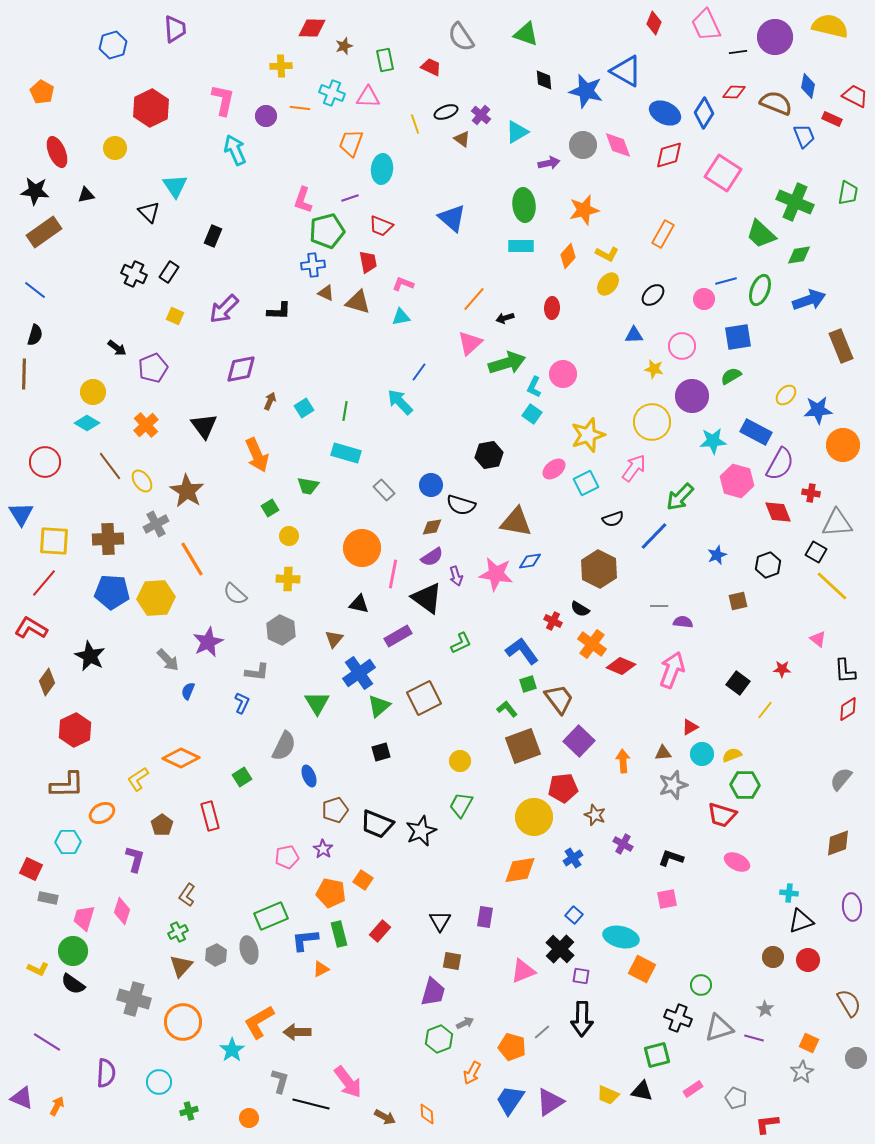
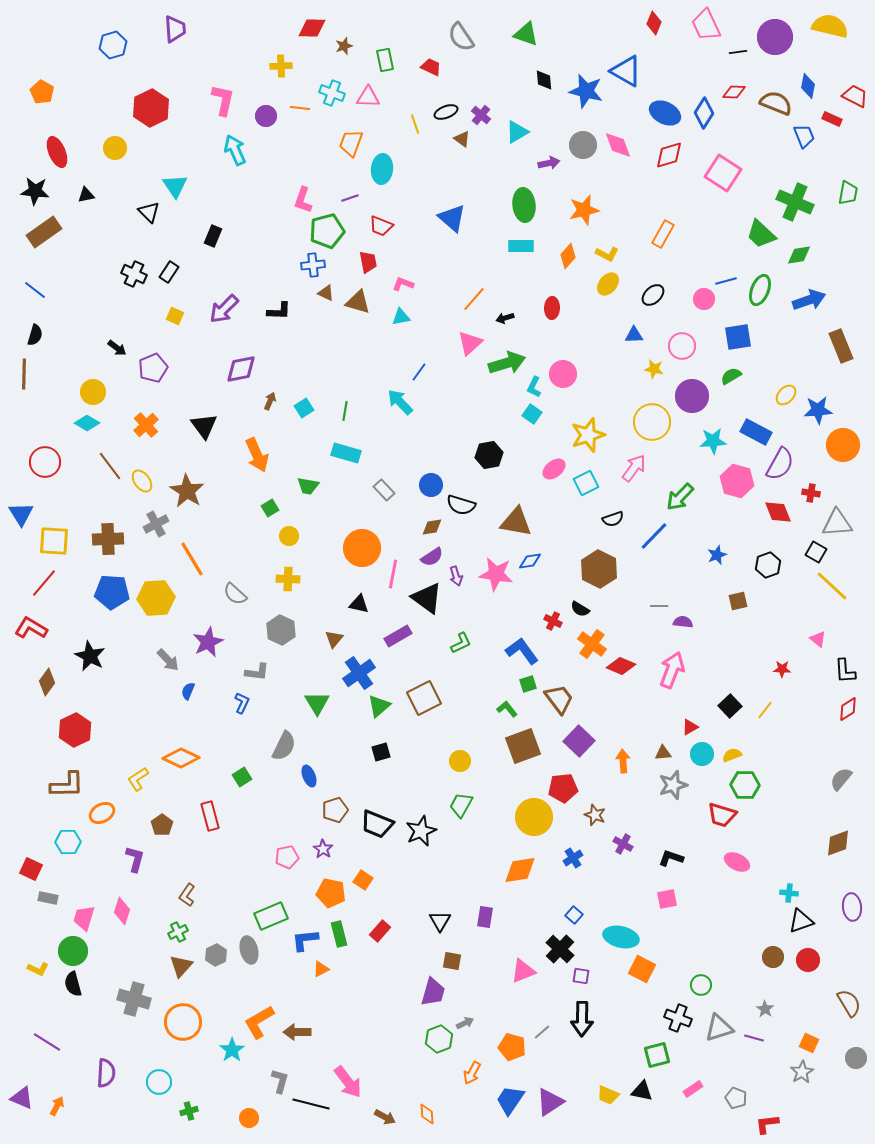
black square at (738, 683): moved 8 px left, 23 px down; rotated 10 degrees clockwise
black semicircle at (73, 984): rotated 40 degrees clockwise
